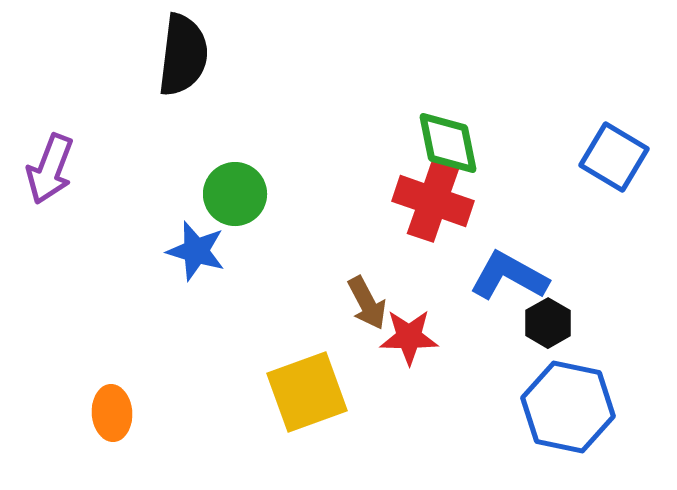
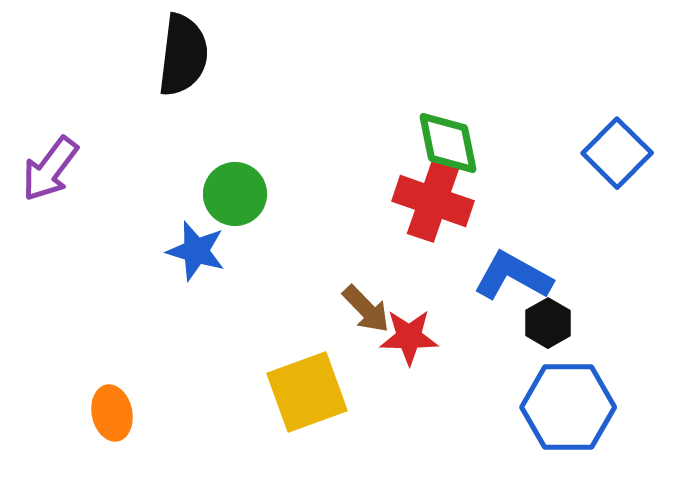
blue square: moved 3 px right, 4 px up; rotated 14 degrees clockwise
purple arrow: rotated 16 degrees clockwise
blue L-shape: moved 4 px right
brown arrow: moved 1 px left, 6 px down; rotated 16 degrees counterclockwise
blue hexagon: rotated 12 degrees counterclockwise
orange ellipse: rotated 8 degrees counterclockwise
